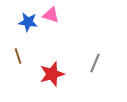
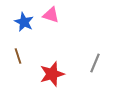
blue star: moved 4 px left; rotated 18 degrees clockwise
